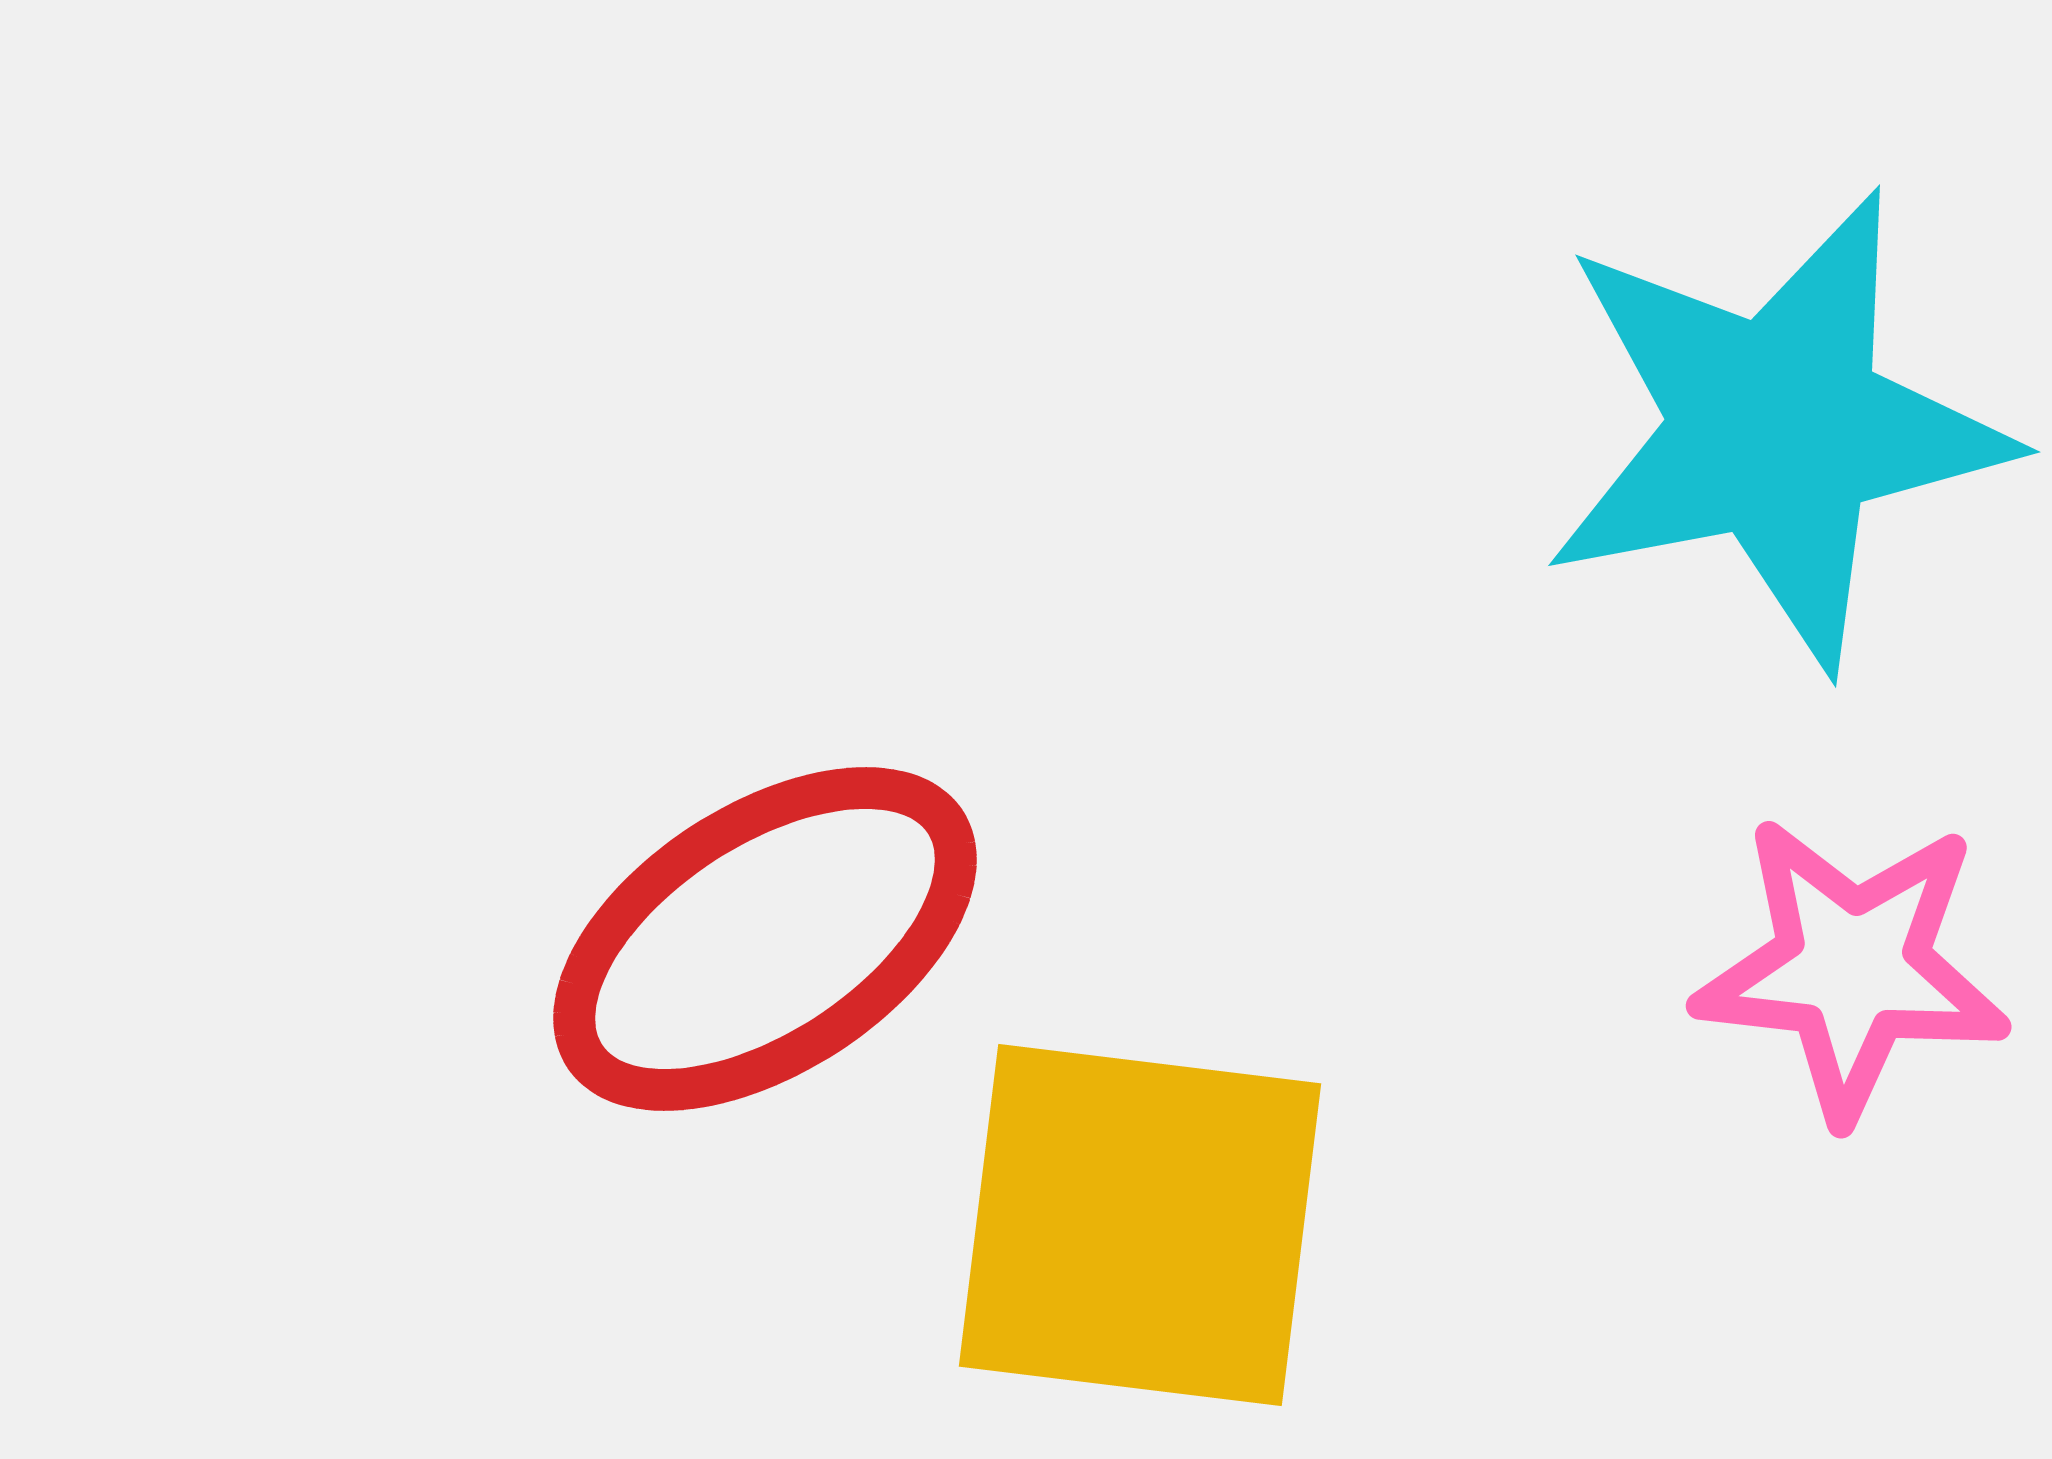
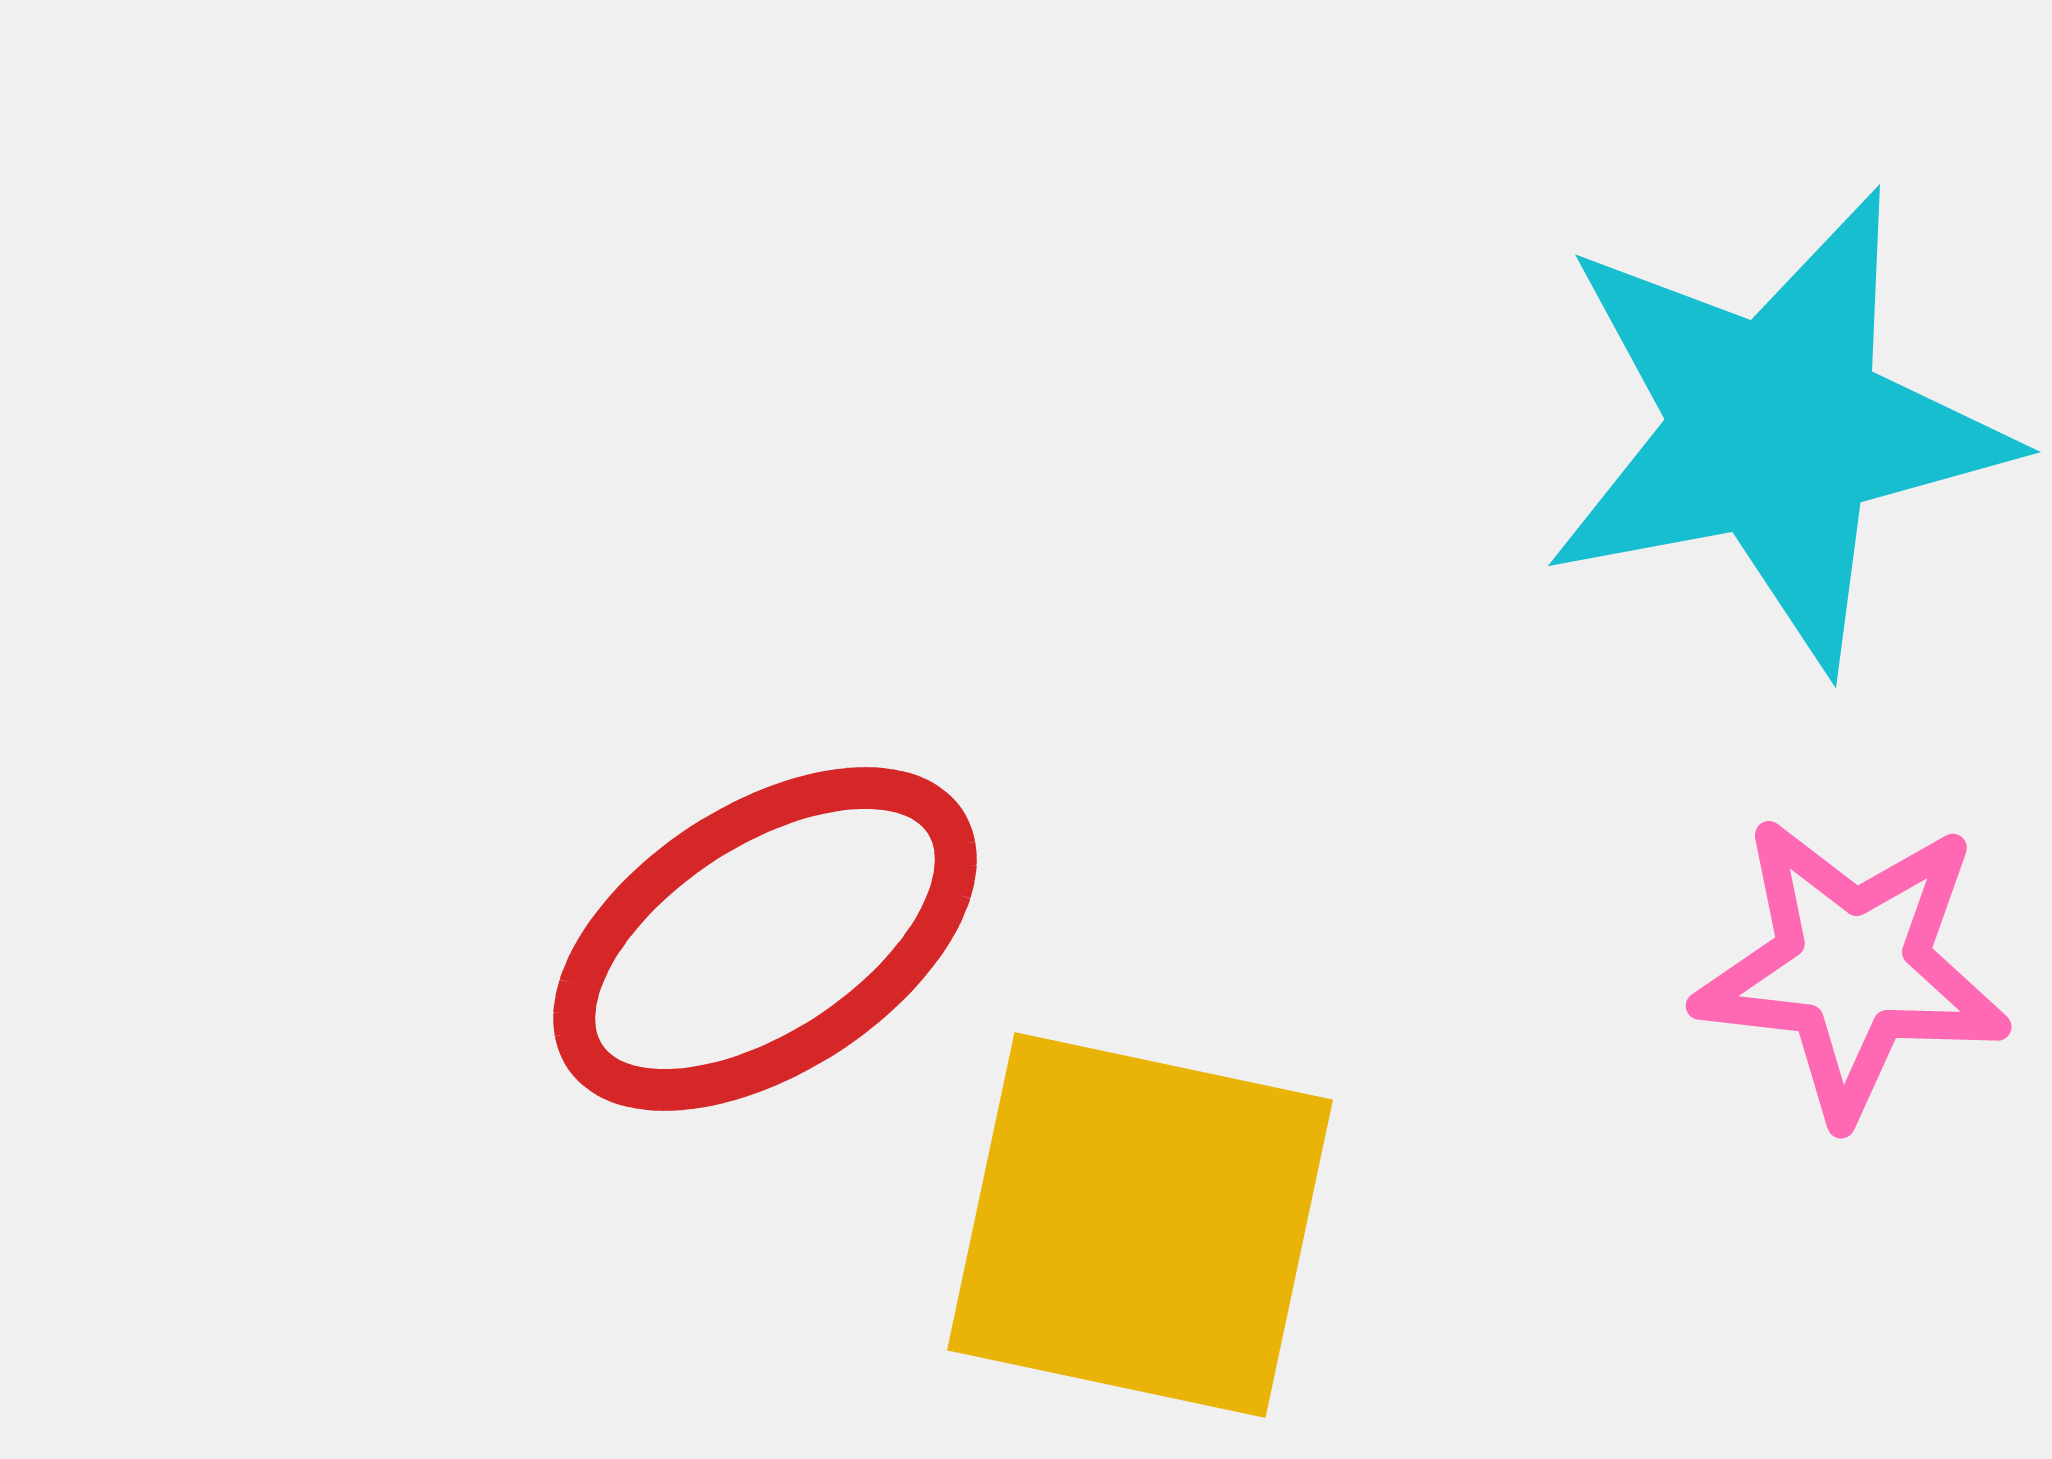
yellow square: rotated 5 degrees clockwise
